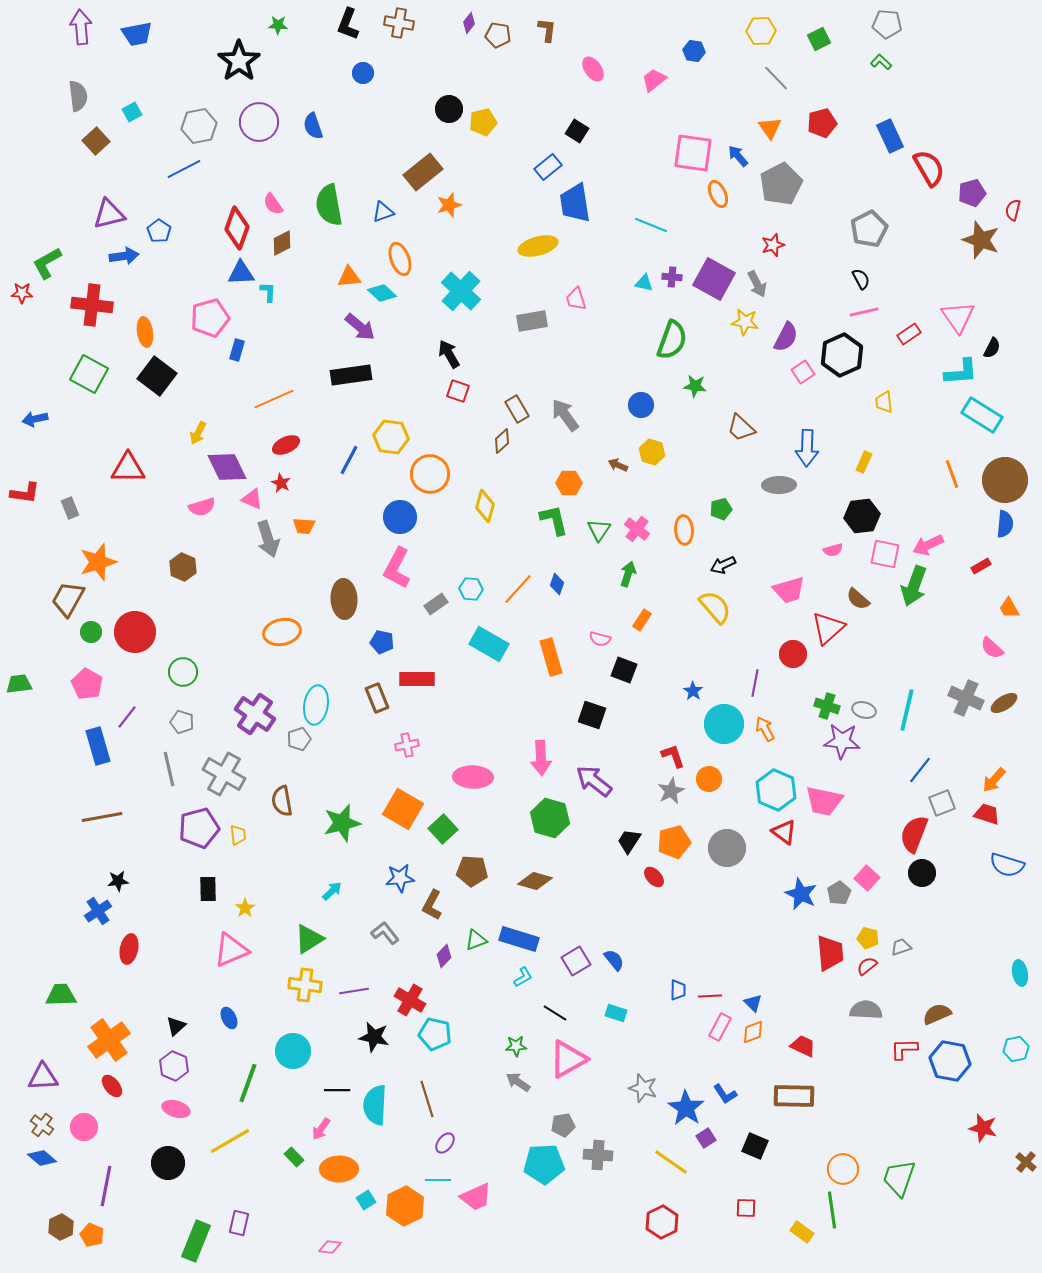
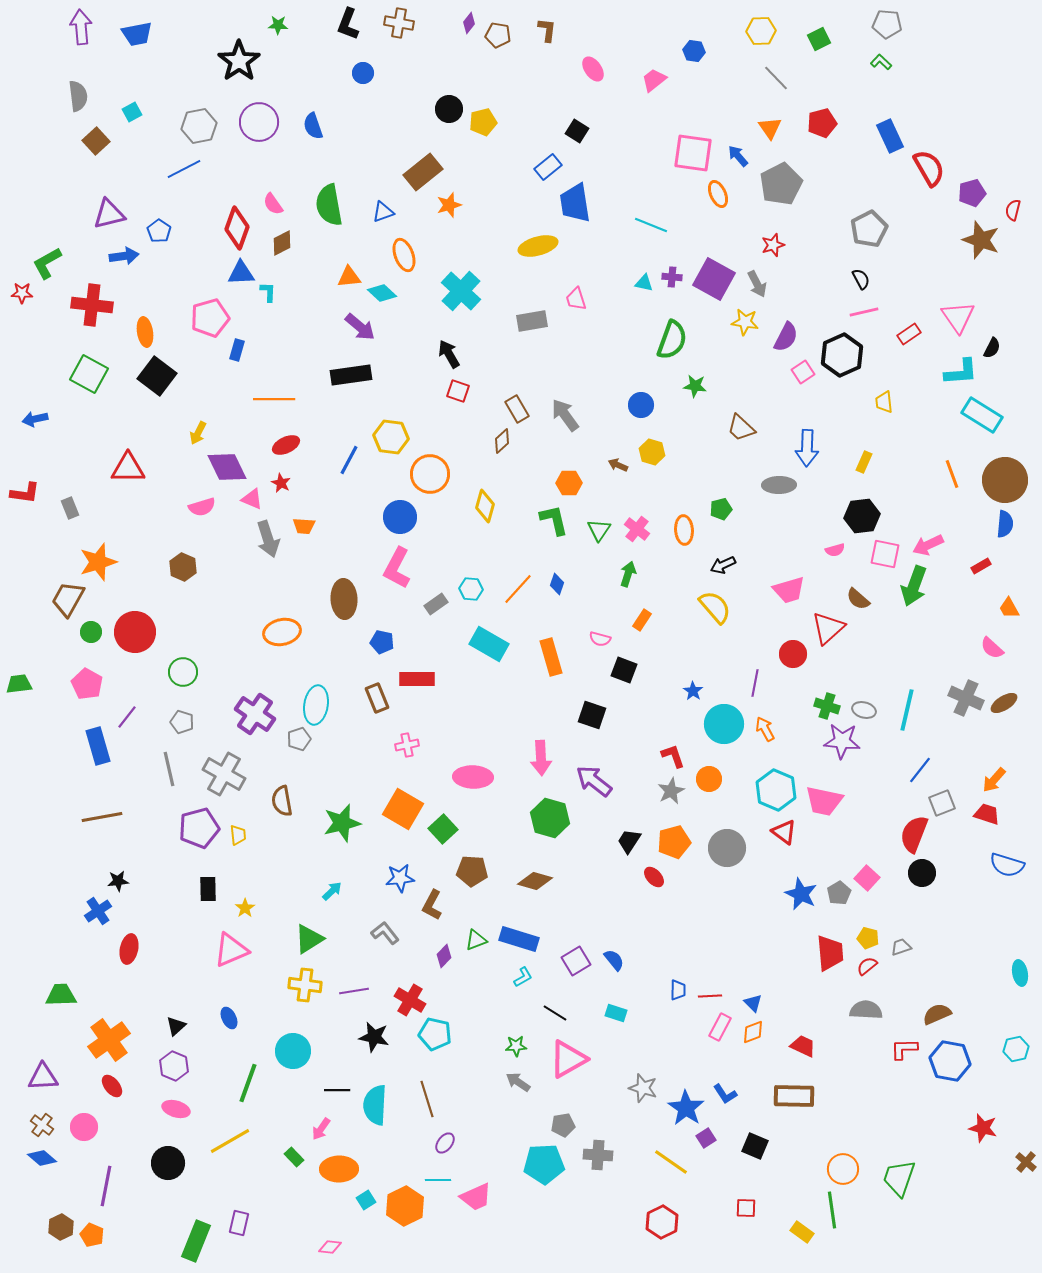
orange ellipse at (400, 259): moved 4 px right, 4 px up
orange line at (274, 399): rotated 24 degrees clockwise
pink semicircle at (833, 550): moved 2 px right
